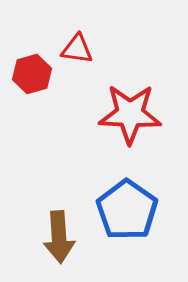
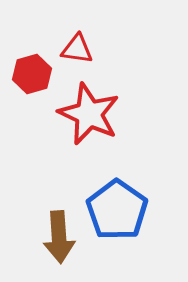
red star: moved 41 px left; rotated 22 degrees clockwise
blue pentagon: moved 10 px left
